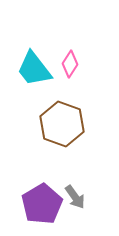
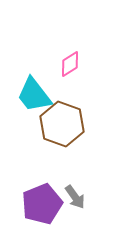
pink diamond: rotated 24 degrees clockwise
cyan trapezoid: moved 26 px down
purple pentagon: rotated 9 degrees clockwise
